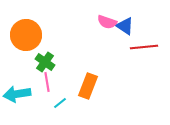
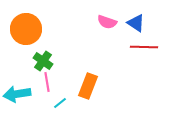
blue triangle: moved 11 px right, 3 px up
orange circle: moved 6 px up
red line: rotated 8 degrees clockwise
green cross: moved 2 px left, 1 px up
